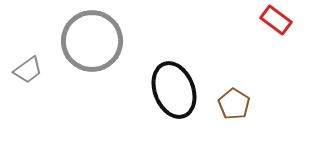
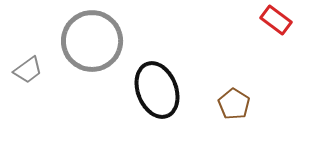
black ellipse: moved 17 px left
